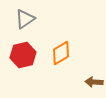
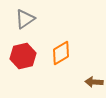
red hexagon: moved 1 px down
